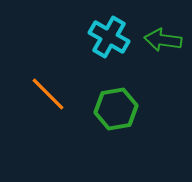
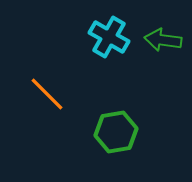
orange line: moved 1 px left
green hexagon: moved 23 px down
